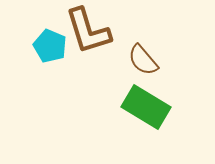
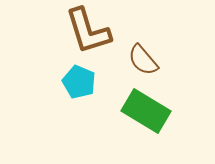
cyan pentagon: moved 29 px right, 36 px down
green rectangle: moved 4 px down
